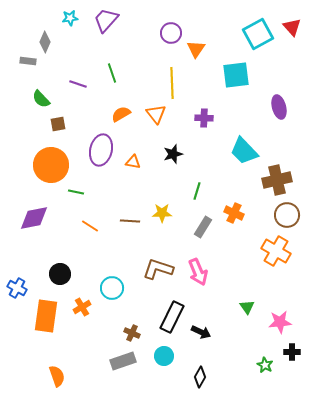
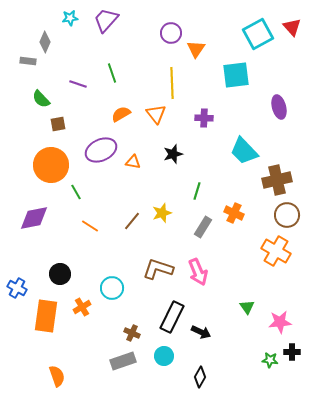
purple ellipse at (101, 150): rotated 52 degrees clockwise
green line at (76, 192): rotated 49 degrees clockwise
yellow star at (162, 213): rotated 18 degrees counterclockwise
brown line at (130, 221): moved 2 px right; rotated 54 degrees counterclockwise
green star at (265, 365): moved 5 px right, 5 px up; rotated 21 degrees counterclockwise
